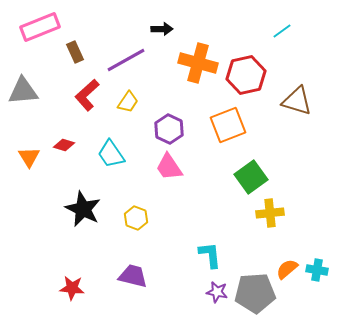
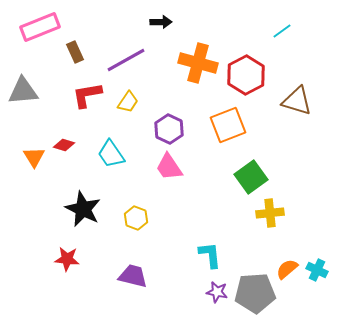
black arrow: moved 1 px left, 7 px up
red hexagon: rotated 15 degrees counterclockwise
red L-shape: rotated 32 degrees clockwise
orange triangle: moved 5 px right
cyan cross: rotated 15 degrees clockwise
red star: moved 5 px left, 29 px up
